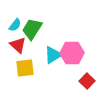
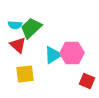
cyan semicircle: rotated 56 degrees clockwise
green trapezoid: moved 1 px left, 1 px up; rotated 15 degrees clockwise
yellow square: moved 6 px down
red square: rotated 21 degrees counterclockwise
